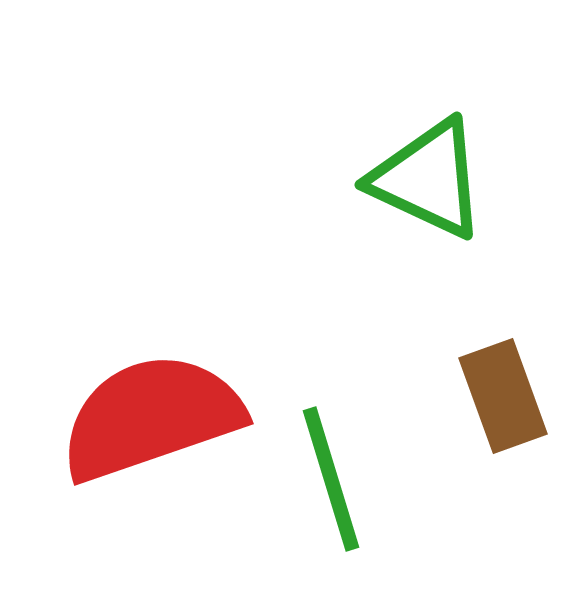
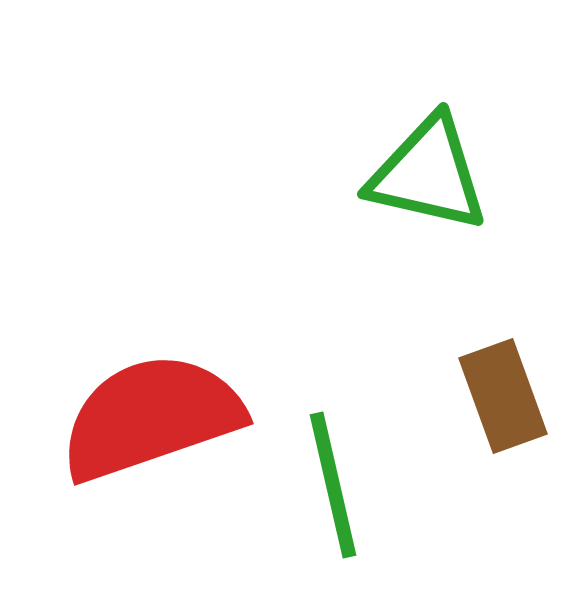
green triangle: moved 5 px up; rotated 12 degrees counterclockwise
green line: moved 2 px right, 6 px down; rotated 4 degrees clockwise
